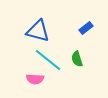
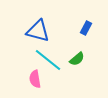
blue rectangle: rotated 24 degrees counterclockwise
green semicircle: rotated 112 degrees counterclockwise
pink semicircle: rotated 78 degrees clockwise
